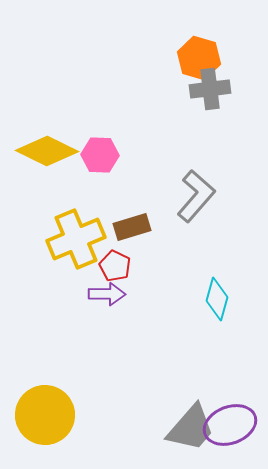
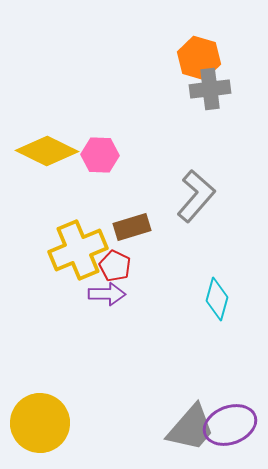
yellow cross: moved 2 px right, 11 px down
yellow circle: moved 5 px left, 8 px down
